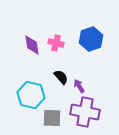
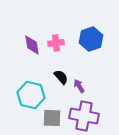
pink cross: rotated 21 degrees counterclockwise
purple cross: moved 1 px left, 4 px down
